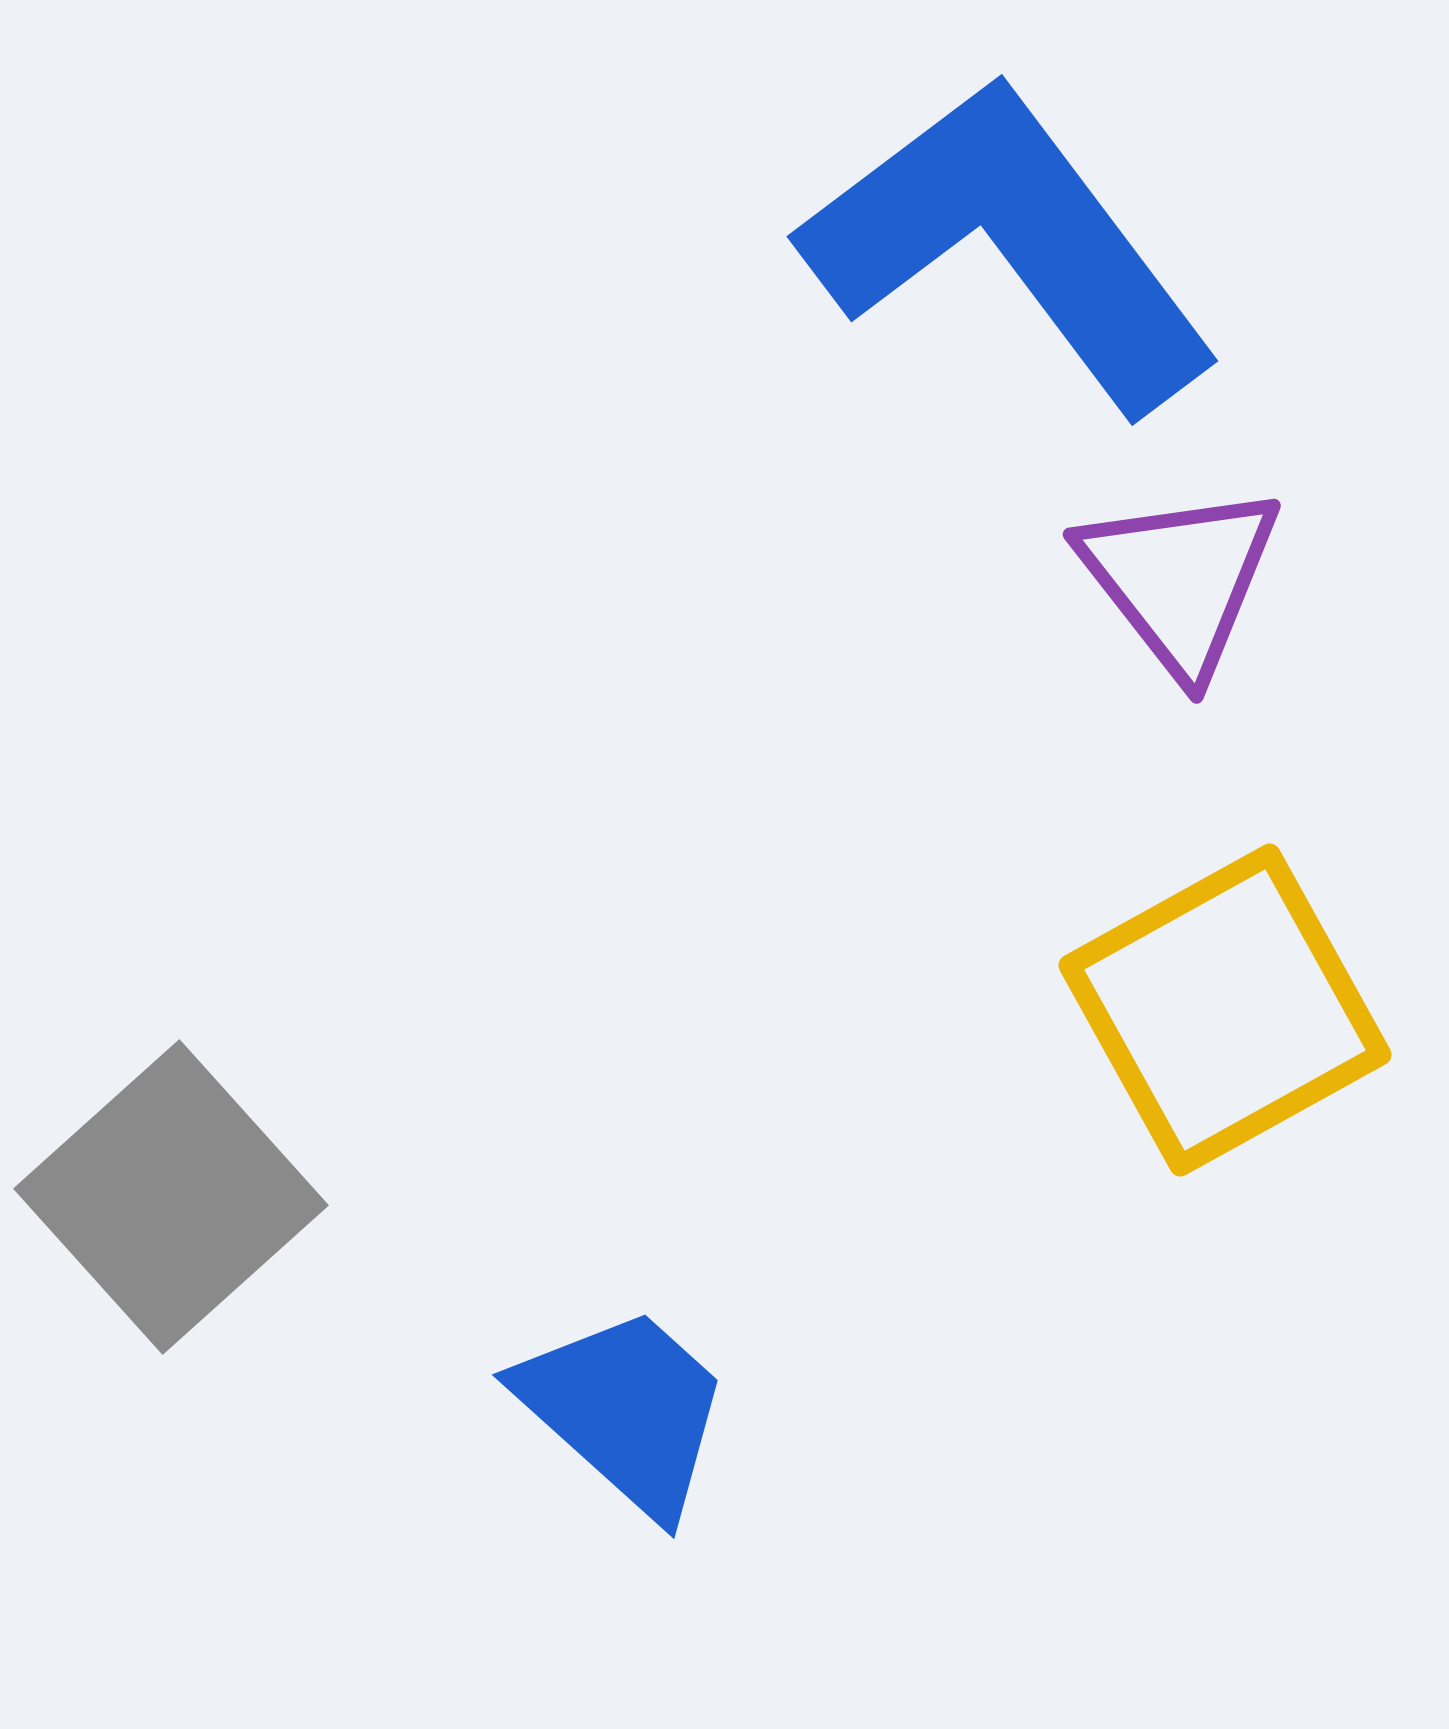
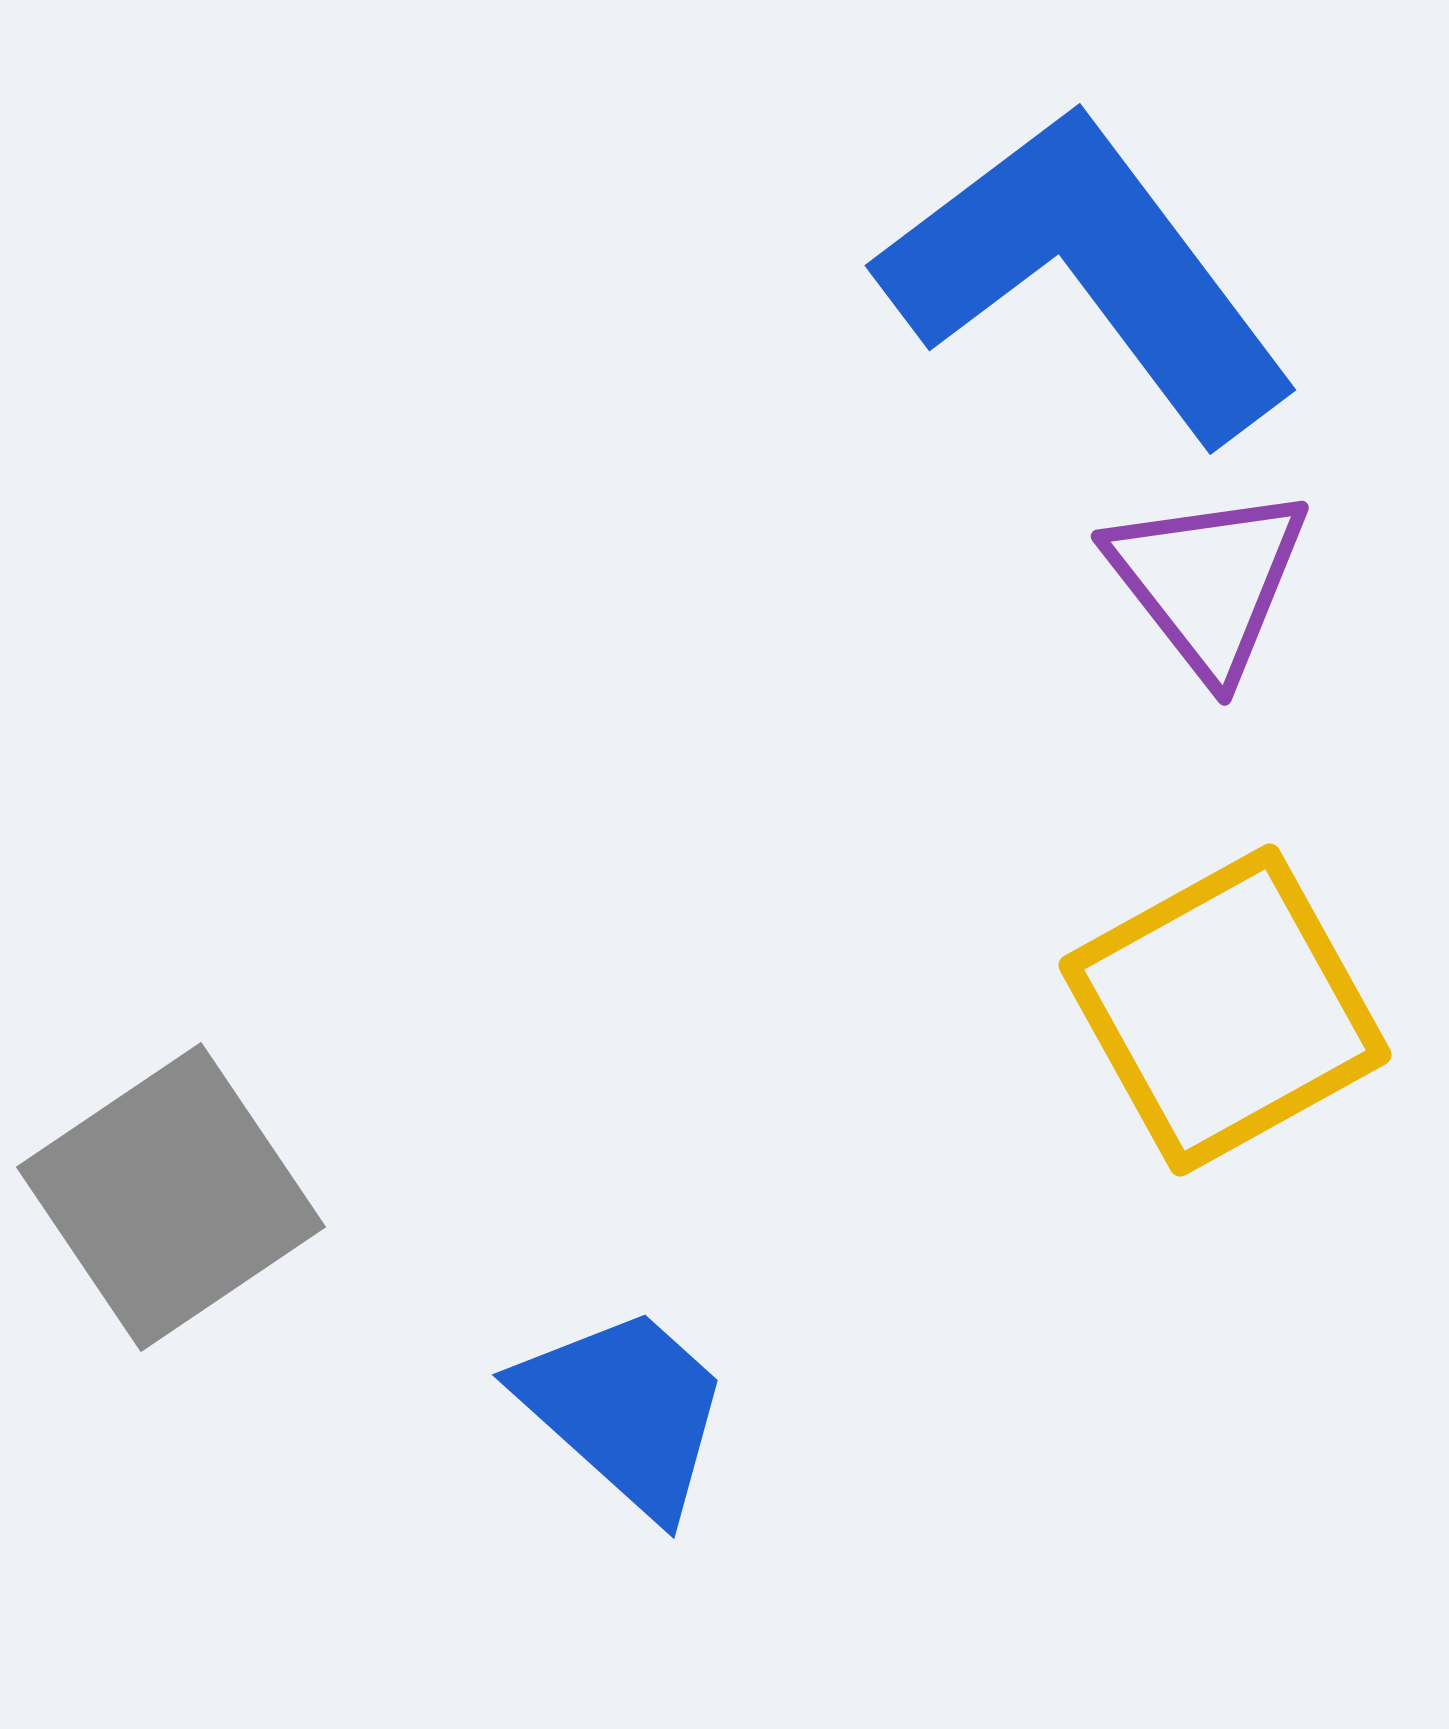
blue L-shape: moved 78 px right, 29 px down
purple triangle: moved 28 px right, 2 px down
gray square: rotated 8 degrees clockwise
